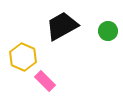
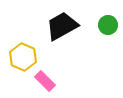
green circle: moved 6 px up
